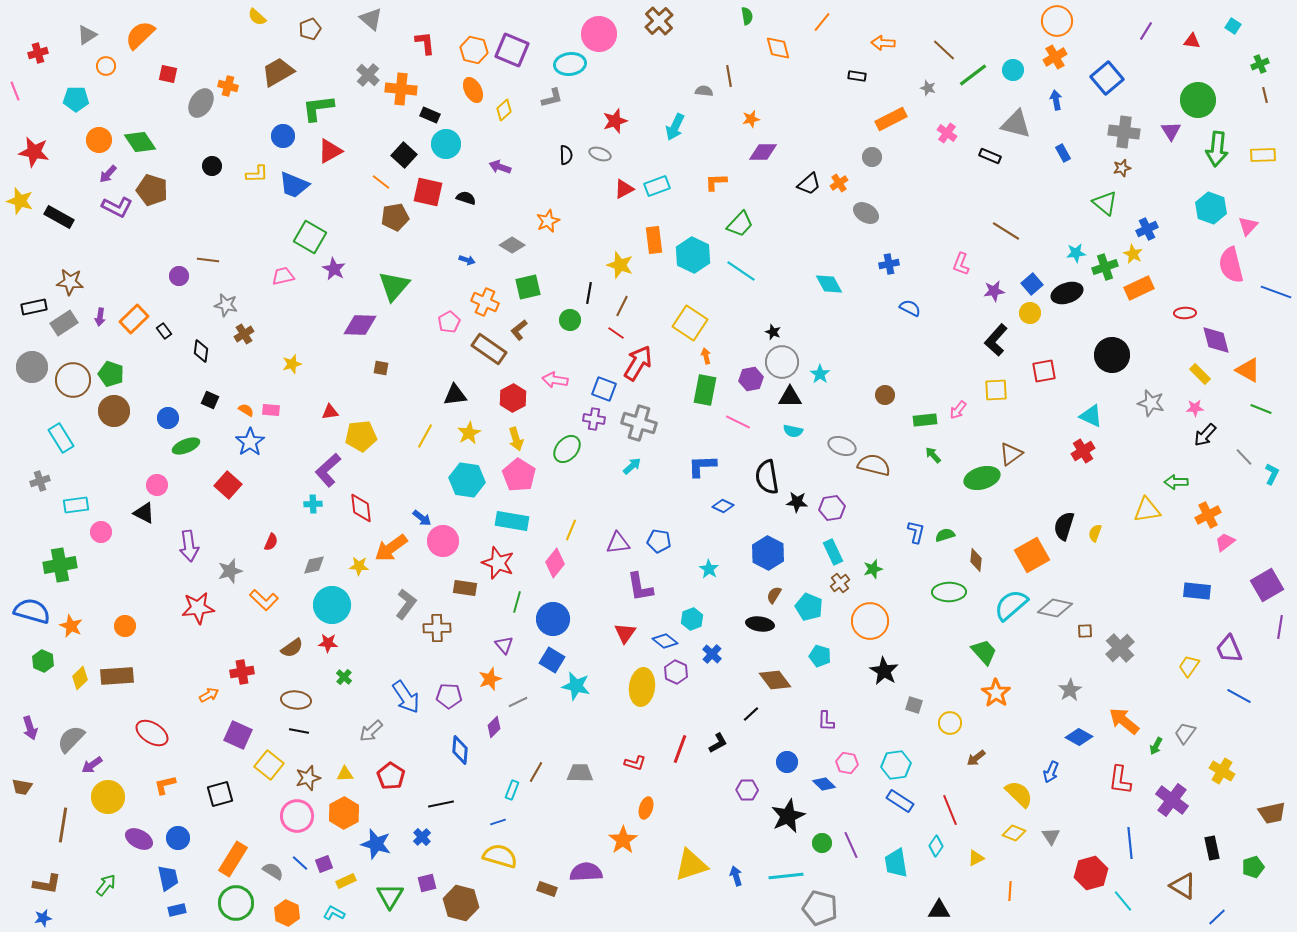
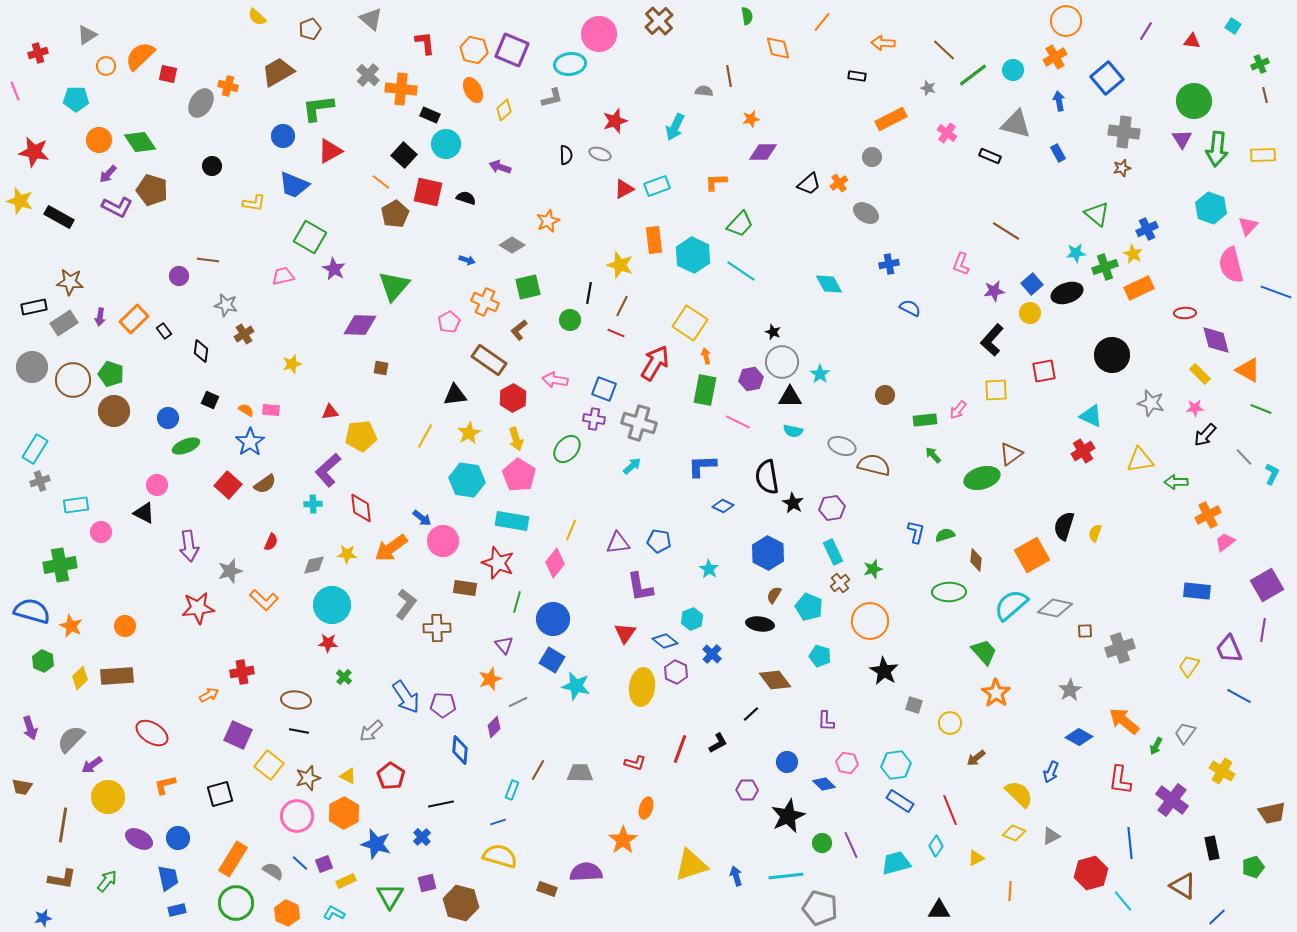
orange circle at (1057, 21): moved 9 px right
orange semicircle at (140, 35): moved 21 px down
blue arrow at (1056, 100): moved 3 px right, 1 px down
green circle at (1198, 100): moved 4 px left, 1 px down
purple triangle at (1171, 131): moved 11 px right, 8 px down
blue rectangle at (1063, 153): moved 5 px left
yellow L-shape at (257, 174): moved 3 px left, 29 px down; rotated 10 degrees clockwise
green triangle at (1105, 203): moved 8 px left, 11 px down
brown pentagon at (395, 217): moved 3 px up; rotated 20 degrees counterclockwise
red line at (616, 333): rotated 12 degrees counterclockwise
black L-shape at (996, 340): moved 4 px left
brown rectangle at (489, 349): moved 11 px down
red arrow at (638, 363): moved 17 px right
cyan rectangle at (61, 438): moved 26 px left, 11 px down; rotated 64 degrees clockwise
black star at (797, 502): moved 4 px left, 1 px down; rotated 25 degrees clockwise
yellow triangle at (1147, 510): moved 7 px left, 50 px up
yellow star at (359, 566): moved 12 px left, 12 px up
purple line at (1280, 627): moved 17 px left, 3 px down
brown semicircle at (292, 648): moved 27 px left, 164 px up
gray cross at (1120, 648): rotated 24 degrees clockwise
purple pentagon at (449, 696): moved 6 px left, 9 px down
brown line at (536, 772): moved 2 px right, 2 px up
yellow triangle at (345, 774): moved 3 px right, 2 px down; rotated 30 degrees clockwise
gray triangle at (1051, 836): rotated 36 degrees clockwise
cyan trapezoid at (896, 863): rotated 84 degrees clockwise
brown L-shape at (47, 884): moved 15 px right, 5 px up
green arrow at (106, 885): moved 1 px right, 4 px up
